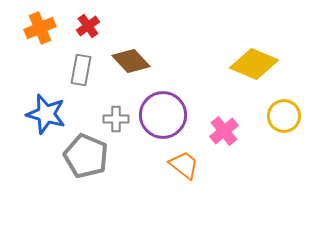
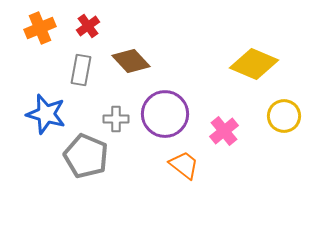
purple circle: moved 2 px right, 1 px up
